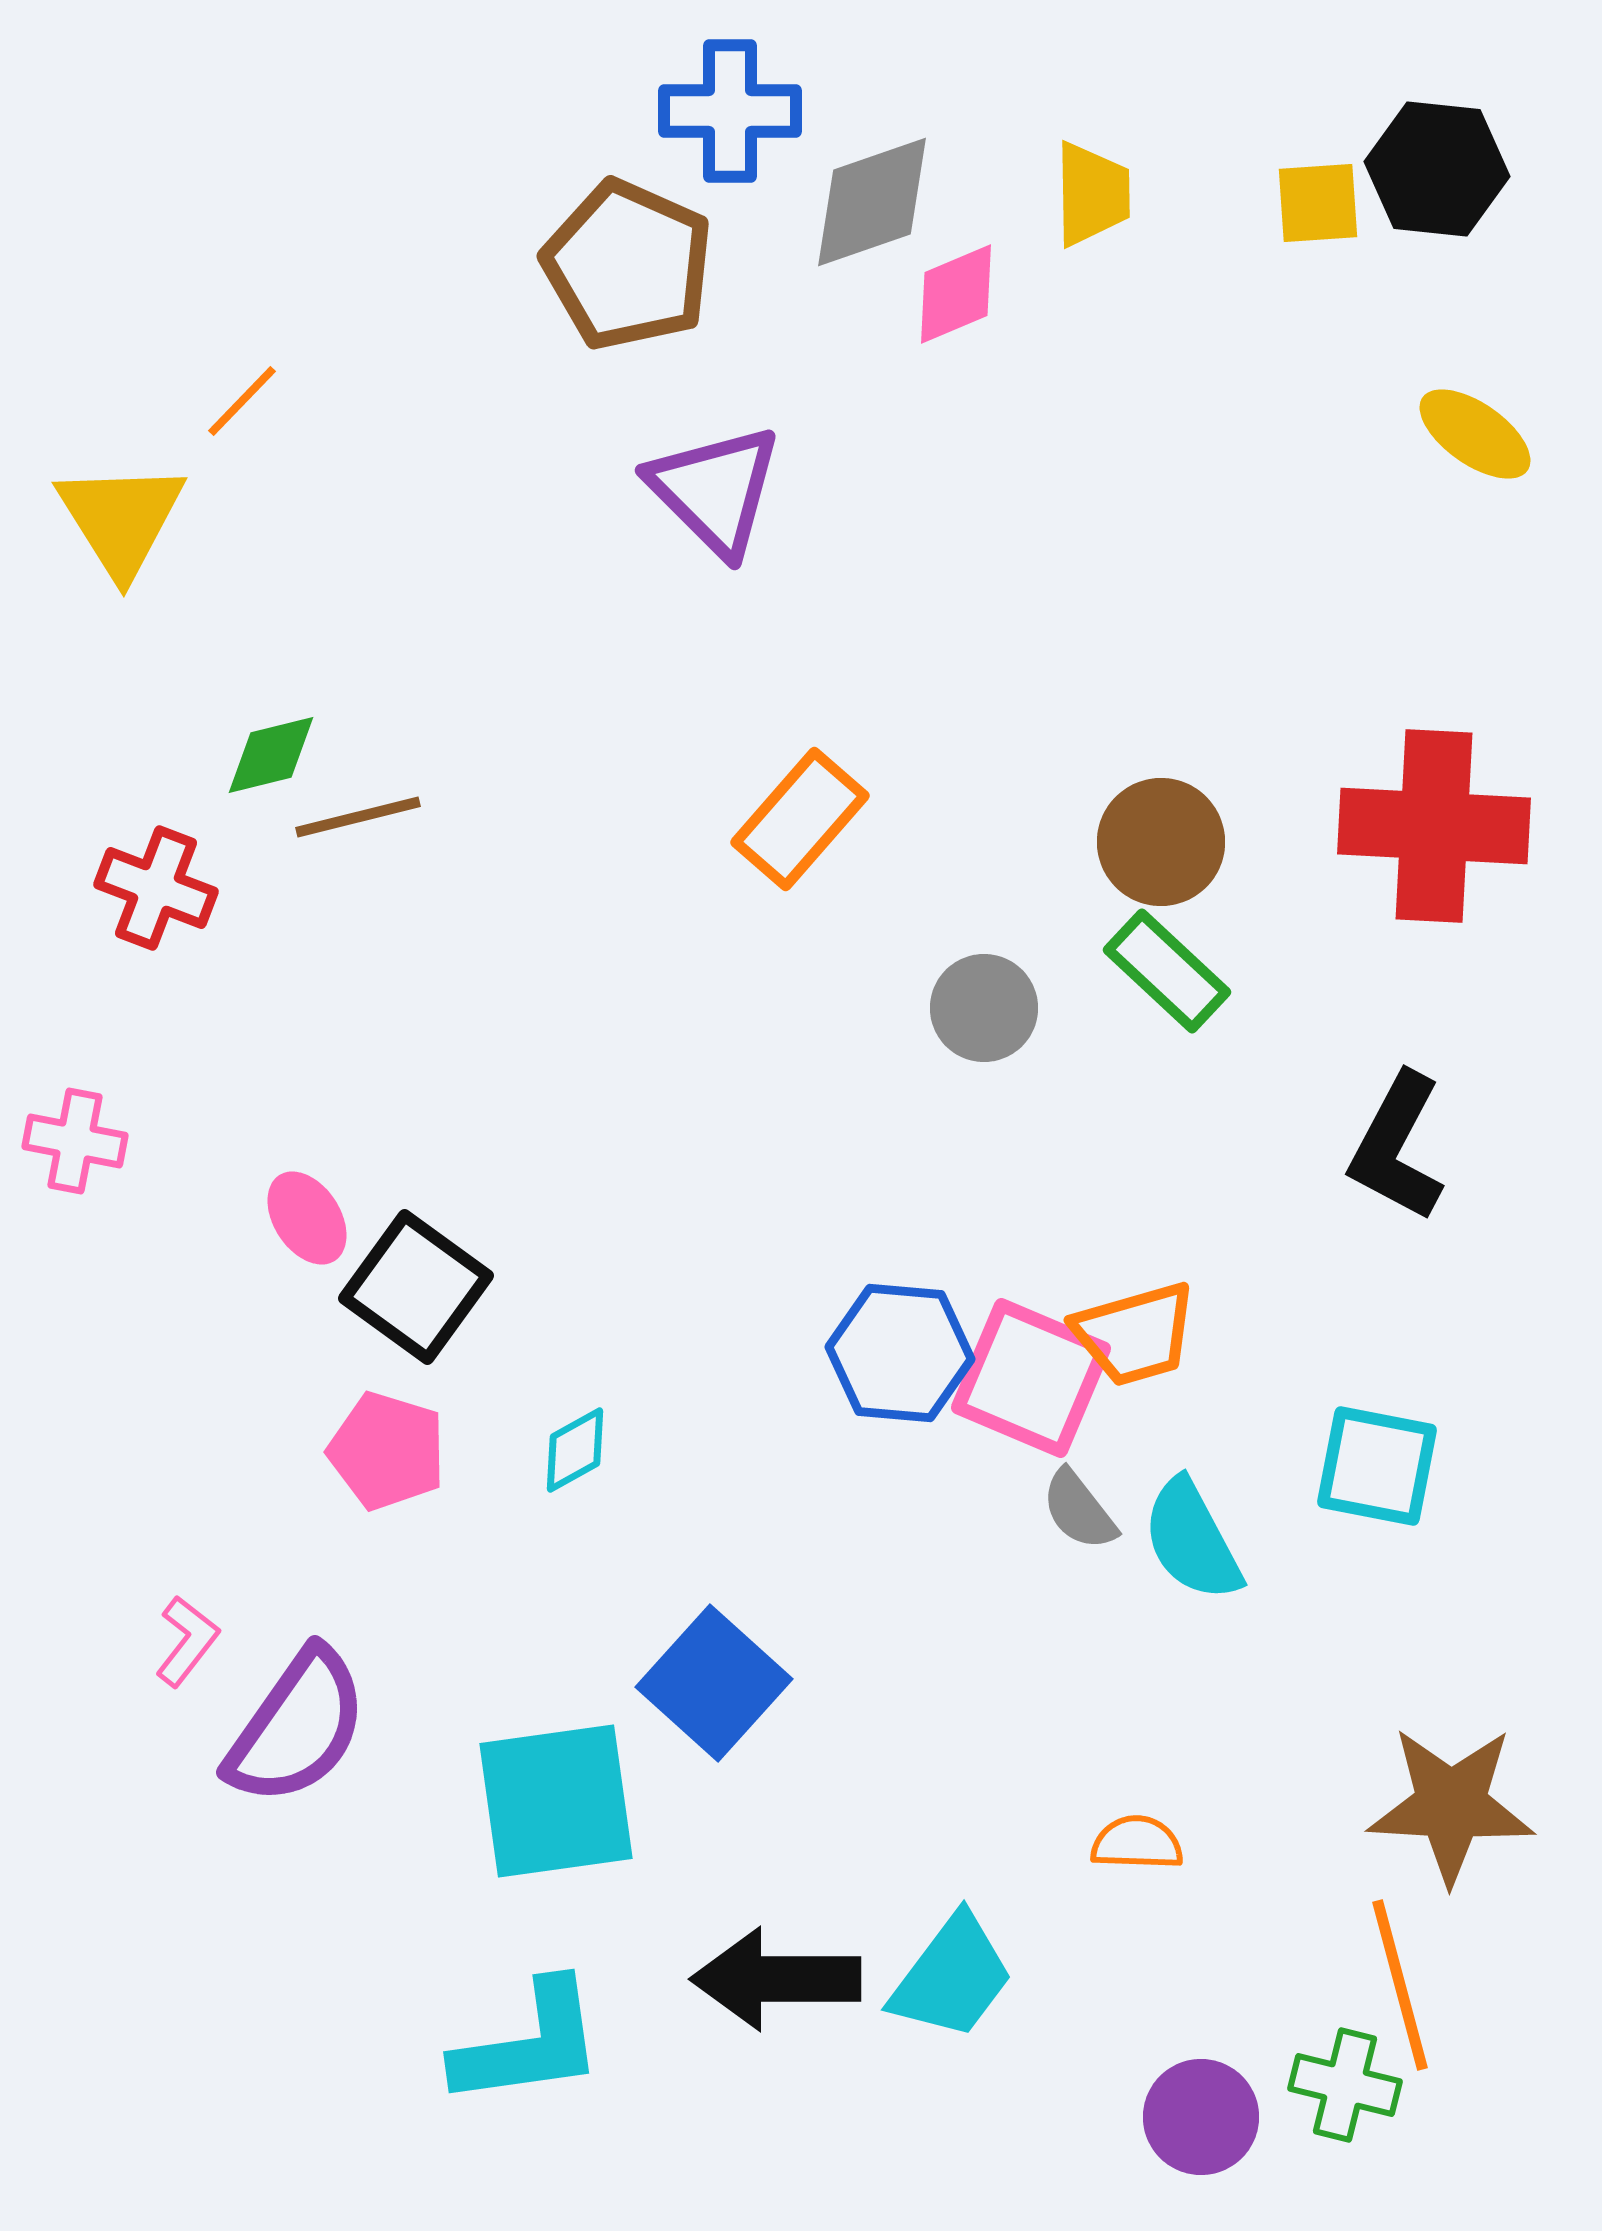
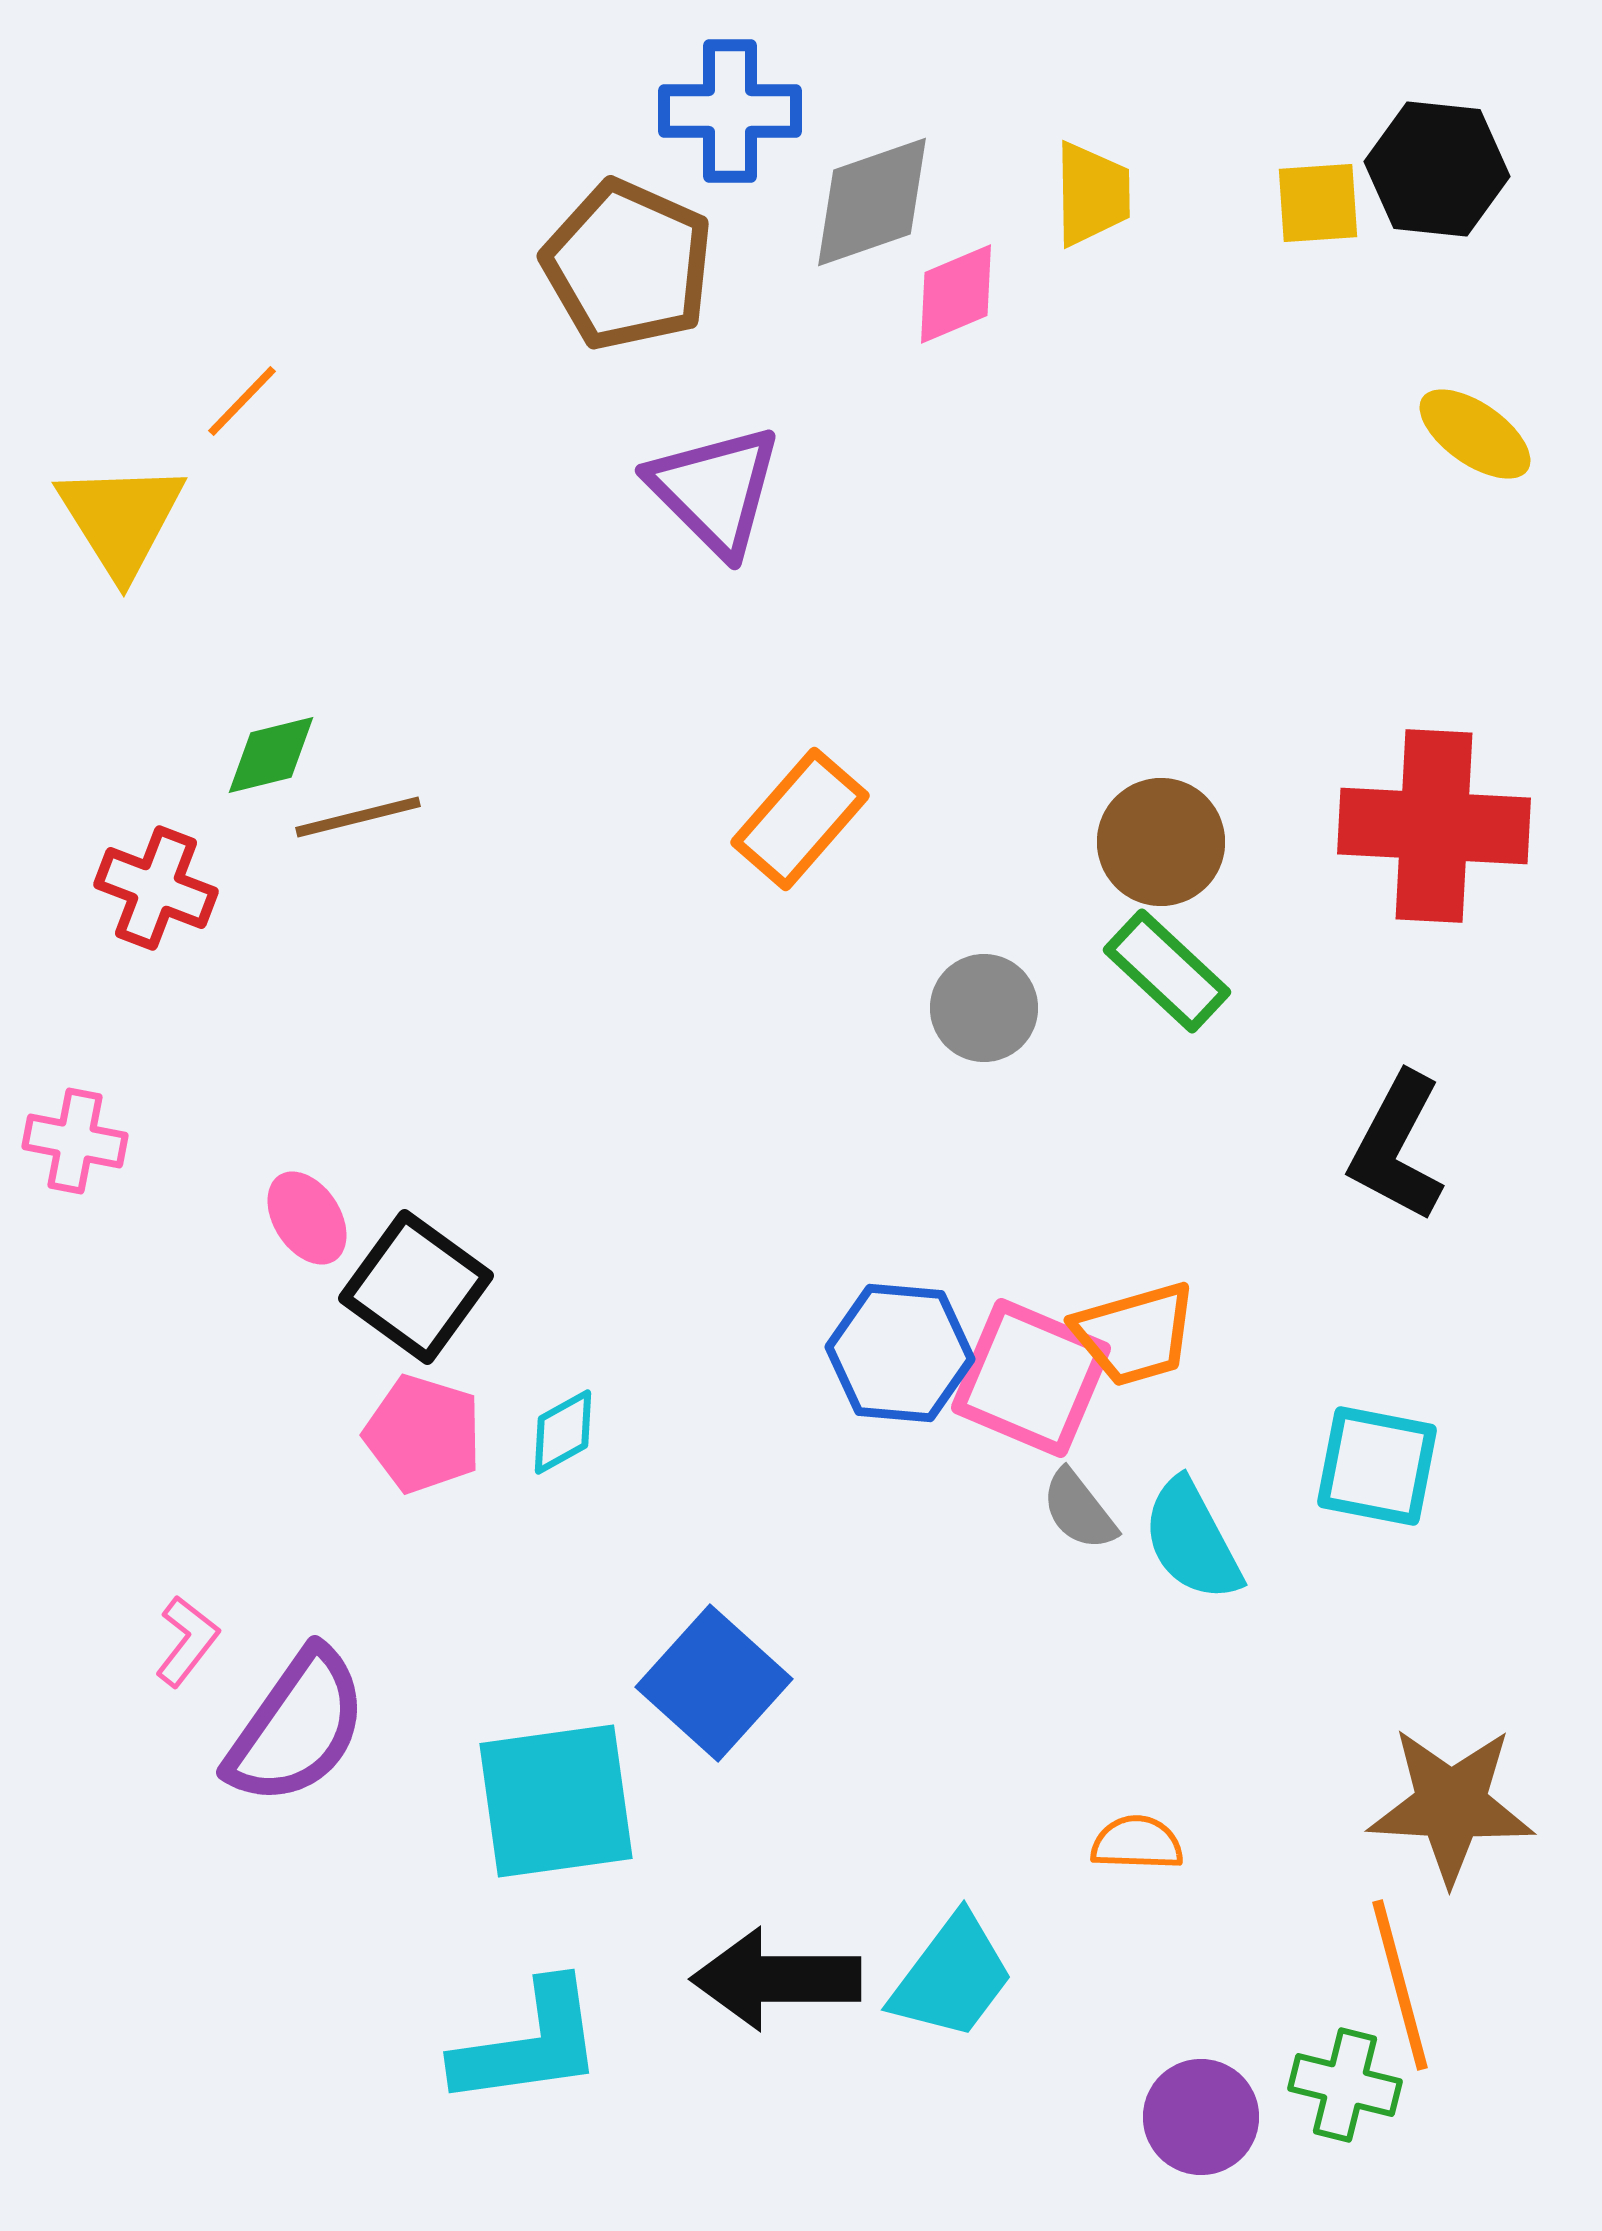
cyan diamond at (575, 1450): moved 12 px left, 18 px up
pink pentagon at (387, 1451): moved 36 px right, 17 px up
